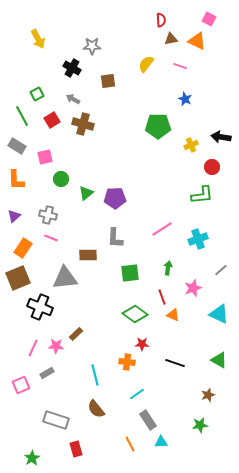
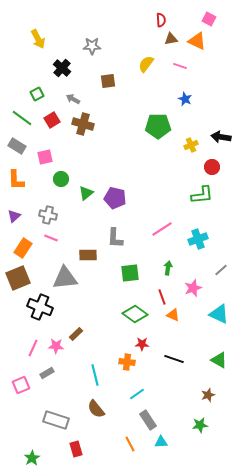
black cross at (72, 68): moved 10 px left; rotated 12 degrees clockwise
green line at (22, 116): moved 2 px down; rotated 25 degrees counterclockwise
purple pentagon at (115, 198): rotated 15 degrees clockwise
black line at (175, 363): moved 1 px left, 4 px up
